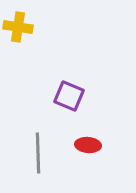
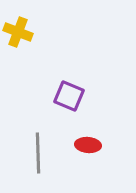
yellow cross: moved 5 px down; rotated 12 degrees clockwise
